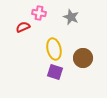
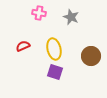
red semicircle: moved 19 px down
brown circle: moved 8 px right, 2 px up
